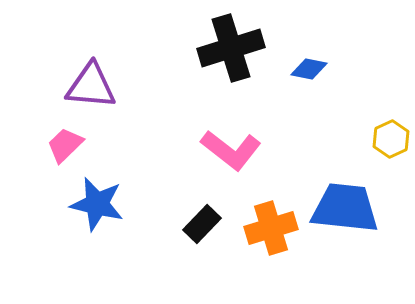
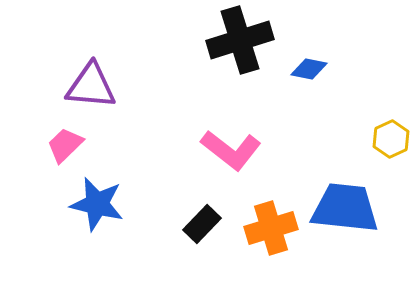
black cross: moved 9 px right, 8 px up
